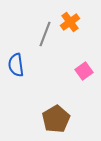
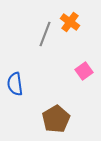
orange cross: rotated 18 degrees counterclockwise
blue semicircle: moved 1 px left, 19 px down
